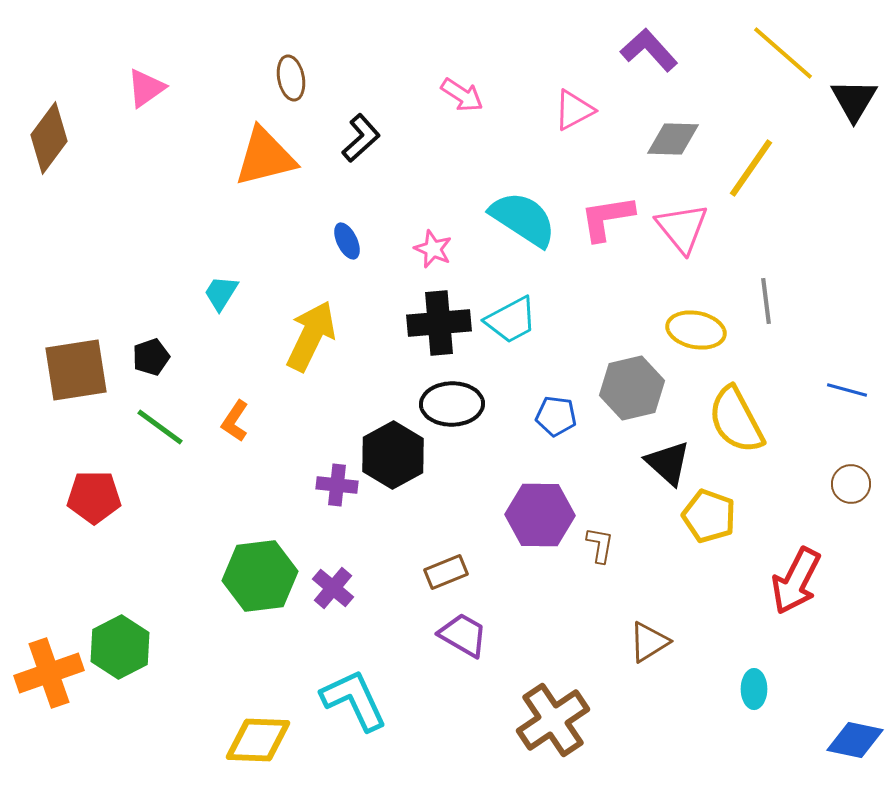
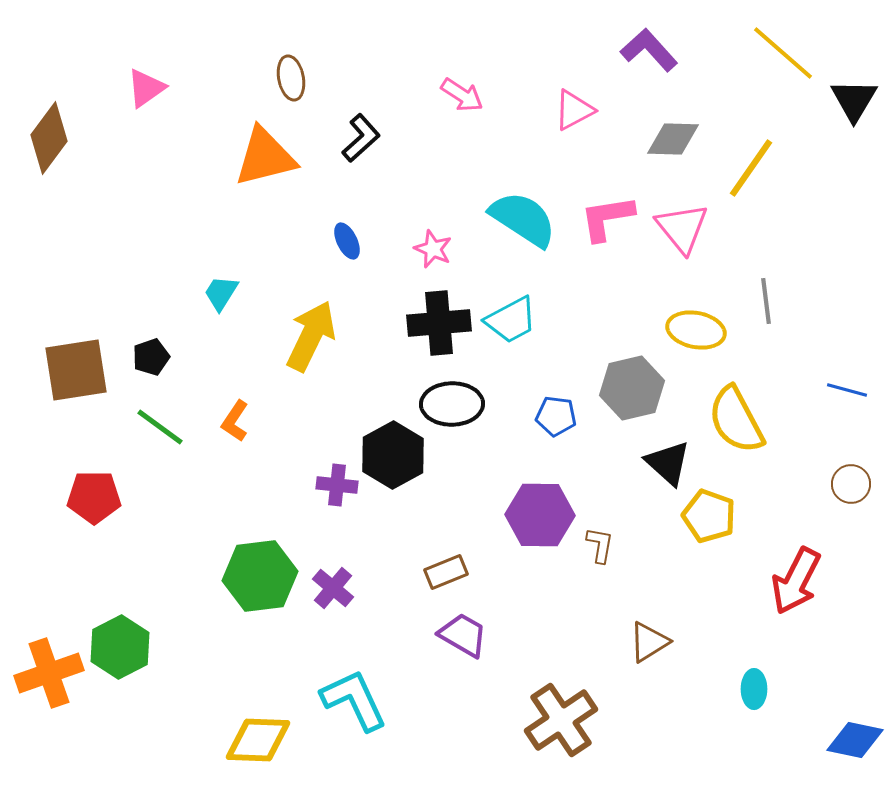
brown cross at (553, 720): moved 8 px right
